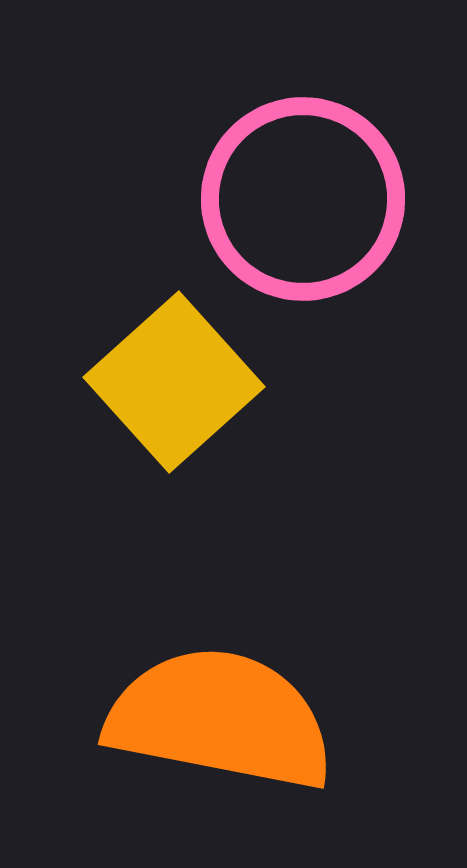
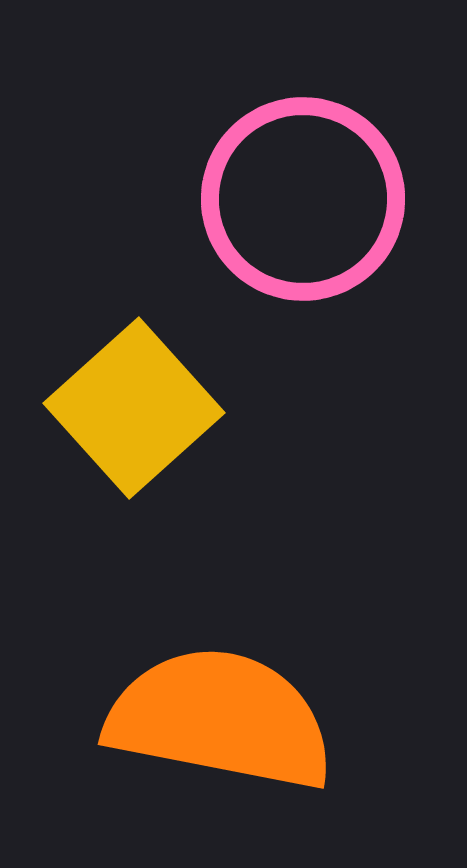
yellow square: moved 40 px left, 26 px down
